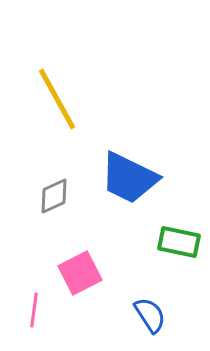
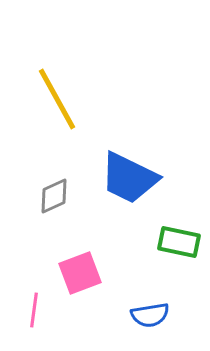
pink square: rotated 6 degrees clockwise
blue semicircle: rotated 114 degrees clockwise
